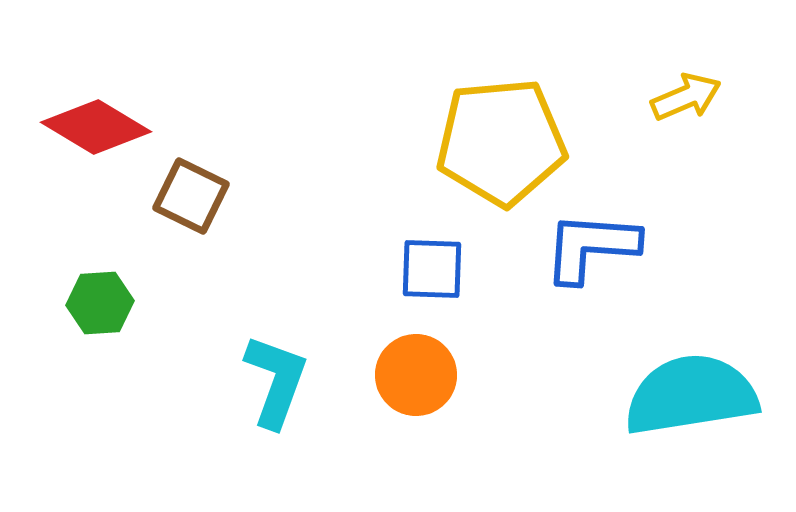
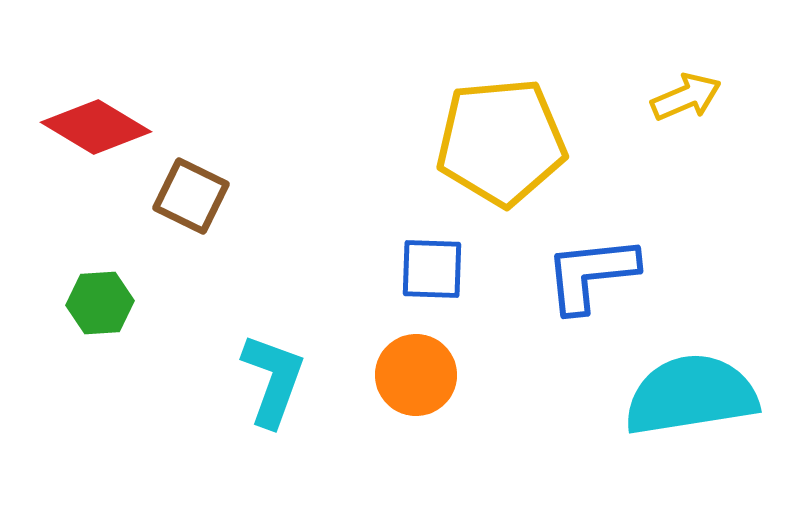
blue L-shape: moved 27 px down; rotated 10 degrees counterclockwise
cyan L-shape: moved 3 px left, 1 px up
